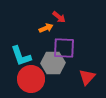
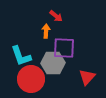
red arrow: moved 3 px left, 1 px up
orange arrow: moved 3 px down; rotated 64 degrees counterclockwise
